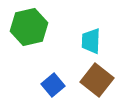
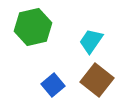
green hexagon: moved 4 px right
cyan trapezoid: rotated 32 degrees clockwise
